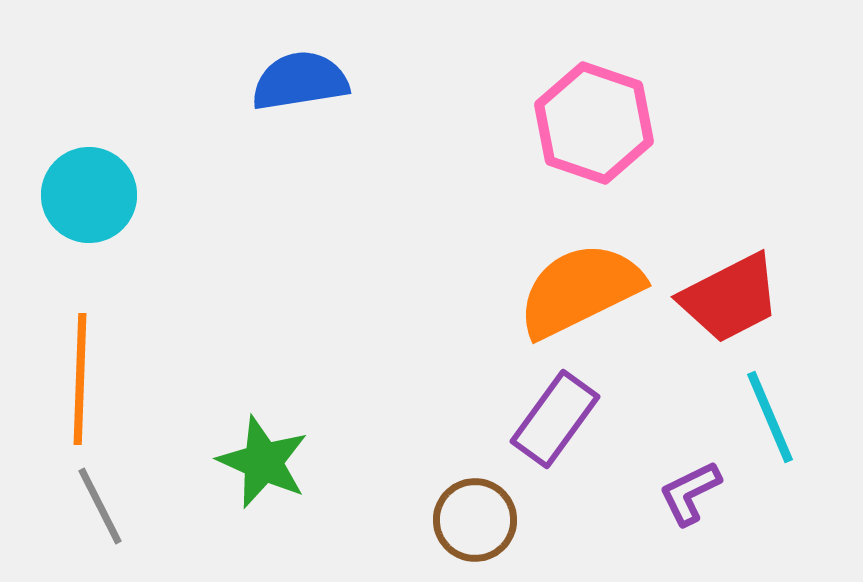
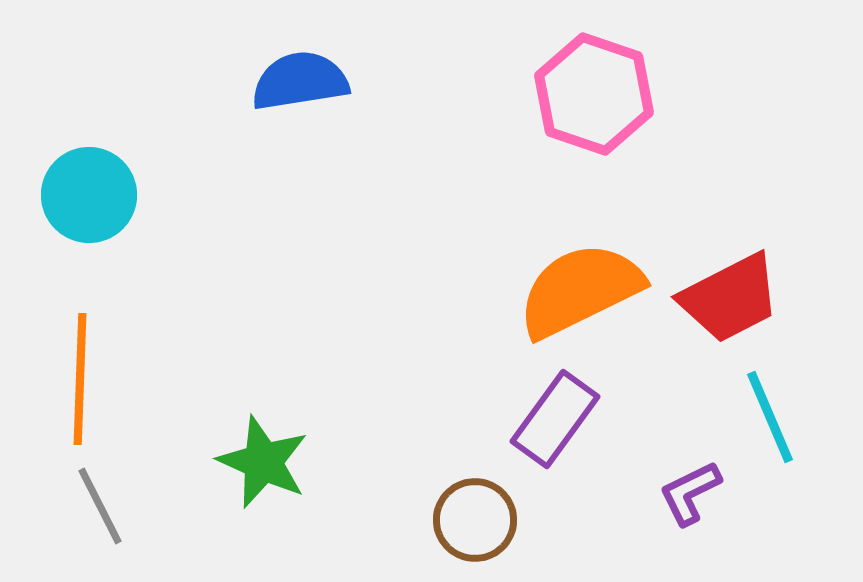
pink hexagon: moved 29 px up
